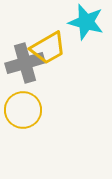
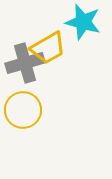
cyan star: moved 3 px left
